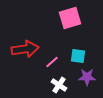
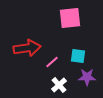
pink square: rotated 10 degrees clockwise
red arrow: moved 2 px right, 1 px up
white cross: rotated 14 degrees clockwise
